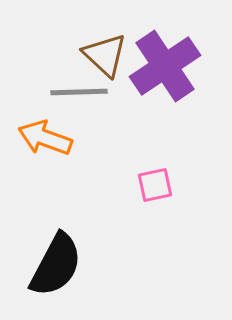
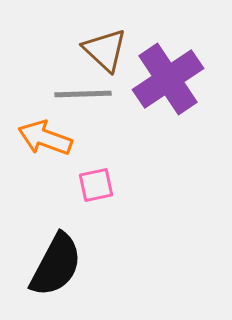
brown triangle: moved 5 px up
purple cross: moved 3 px right, 13 px down
gray line: moved 4 px right, 2 px down
pink square: moved 59 px left
